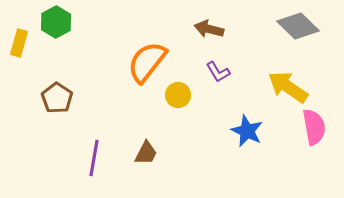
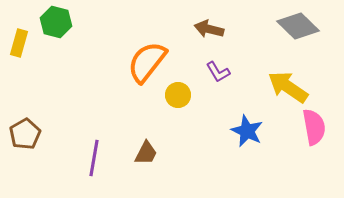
green hexagon: rotated 16 degrees counterclockwise
brown pentagon: moved 32 px left, 36 px down; rotated 8 degrees clockwise
